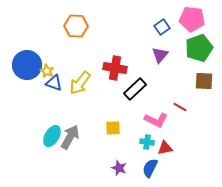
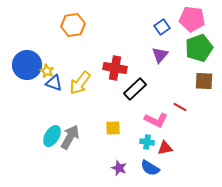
orange hexagon: moved 3 px left, 1 px up; rotated 10 degrees counterclockwise
blue semicircle: rotated 84 degrees counterclockwise
